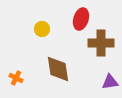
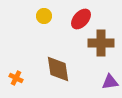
red ellipse: rotated 25 degrees clockwise
yellow circle: moved 2 px right, 13 px up
